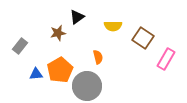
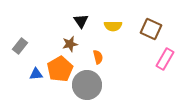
black triangle: moved 4 px right, 4 px down; rotated 28 degrees counterclockwise
brown star: moved 12 px right, 11 px down
brown square: moved 8 px right, 9 px up; rotated 10 degrees counterclockwise
pink rectangle: moved 1 px left
orange pentagon: moved 1 px up
gray circle: moved 1 px up
